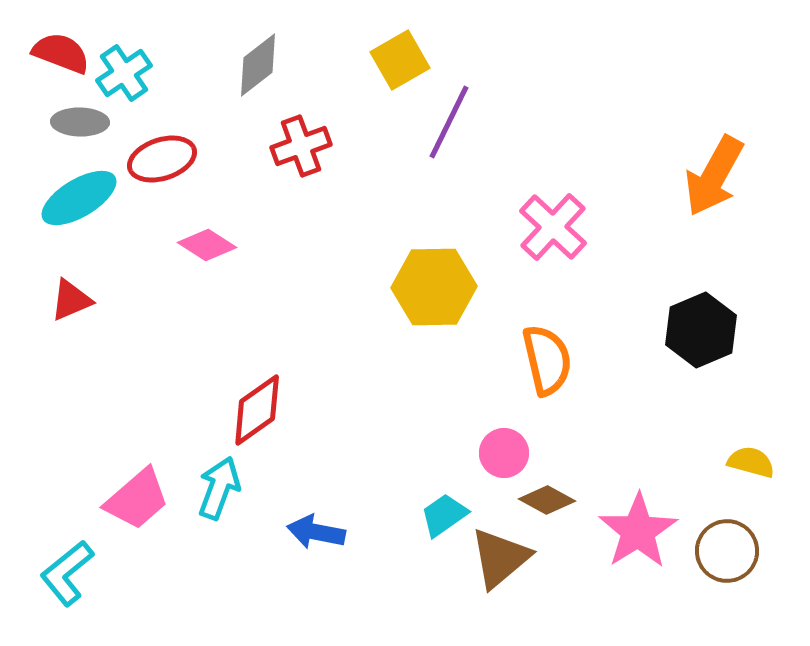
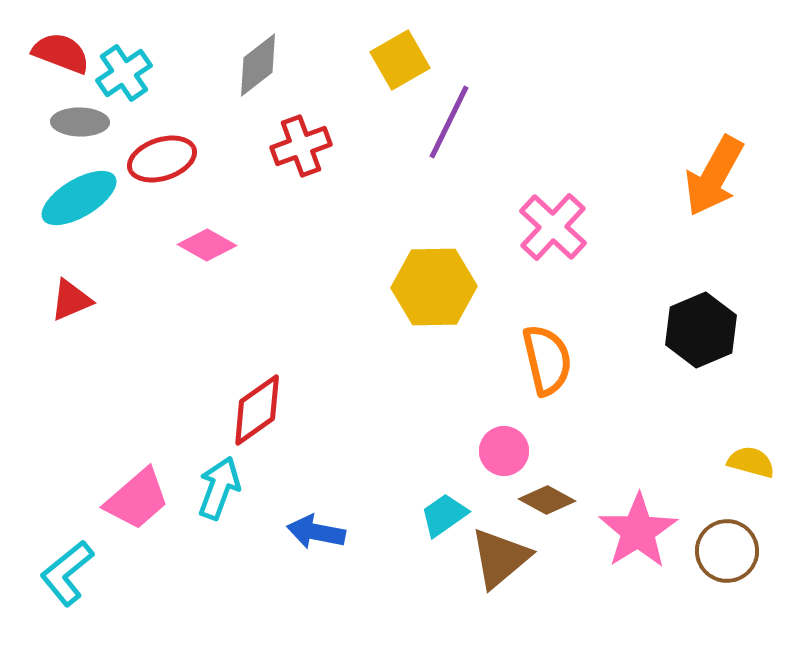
pink diamond: rotated 4 degrees counterclockwise
pink circle: moved 2 px up
